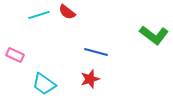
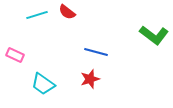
cyan line: moved 2 px left
cyan trapezoid: moved 1 px left
